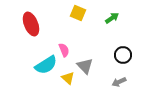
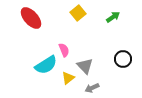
yellow square: rotated 28 degrees clockwise
green arrow: moved 1 px right, 1 px up
red ellipse: moved 6 px up; rotated 20 degrees counterclockwise
black circle: moved 4 px down
yellow triangle: rotated 40 degrees clockwise
gray arrow: moved 27 px left, 6 px down
